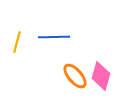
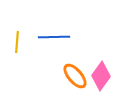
yellow line: rotated 10 degrees counterclockwise
pink diamond: rotated 20 degrees clockwise
